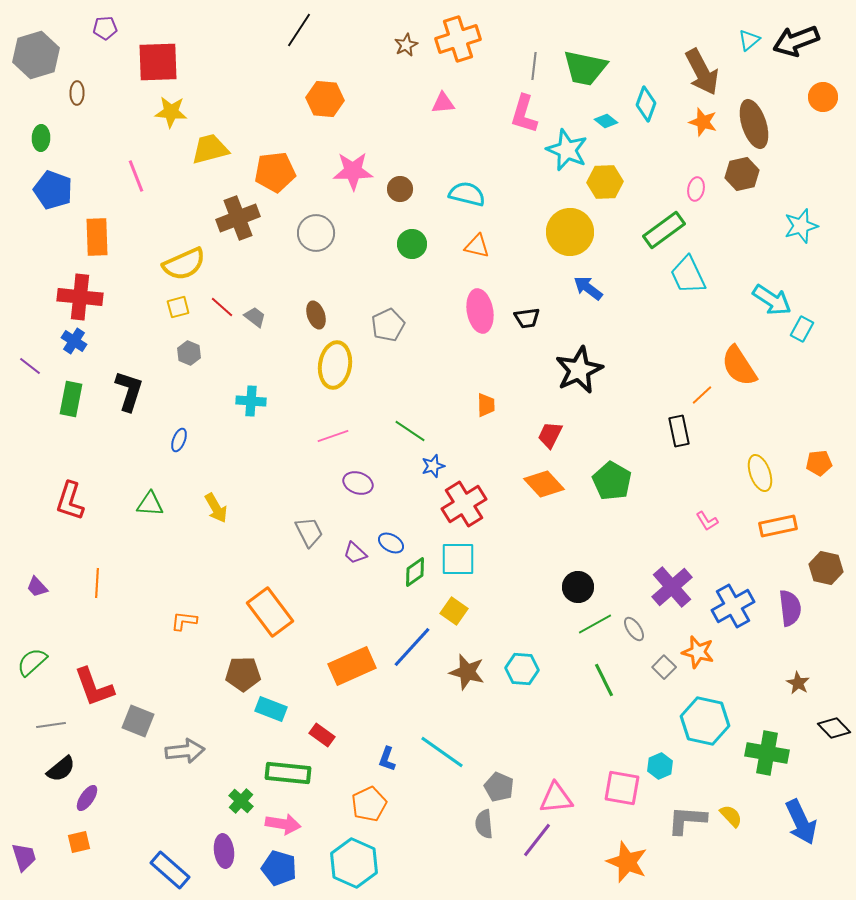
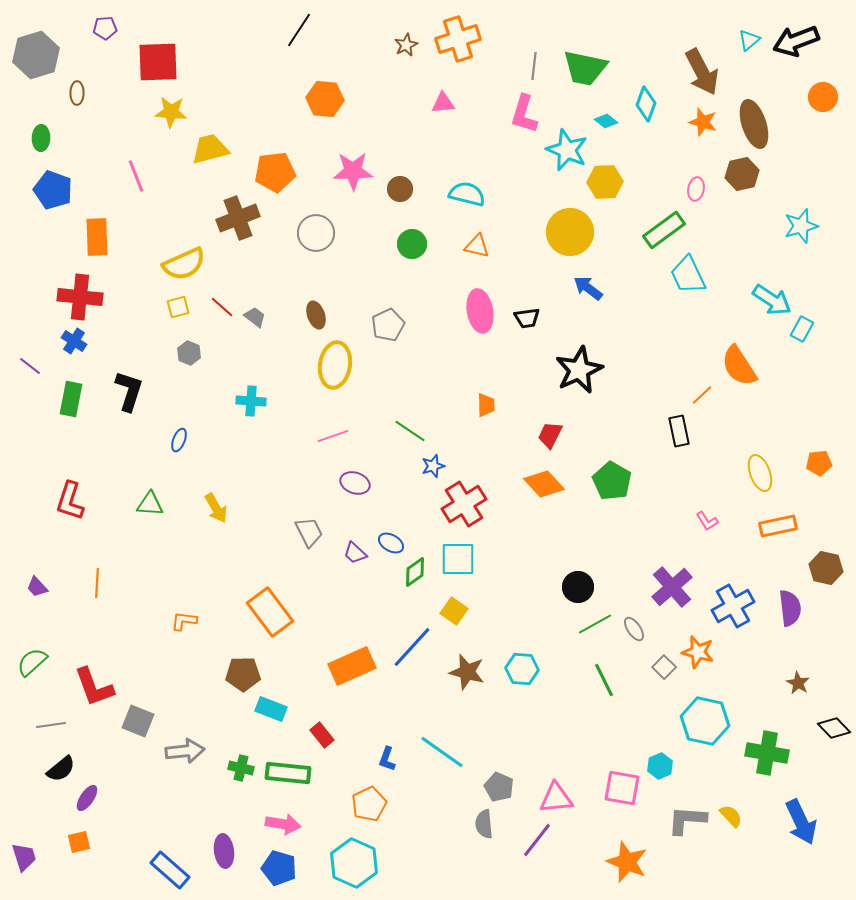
purple ellipse at (358, 483): moved 3 px left
red rectangle at (322, 735): rotated 15 degrees clockwise
green cross at (241, 801): moved 33 px up; rotated 30 degrees counterclockwise
